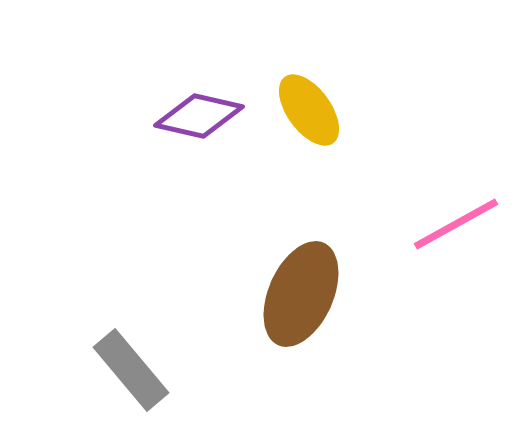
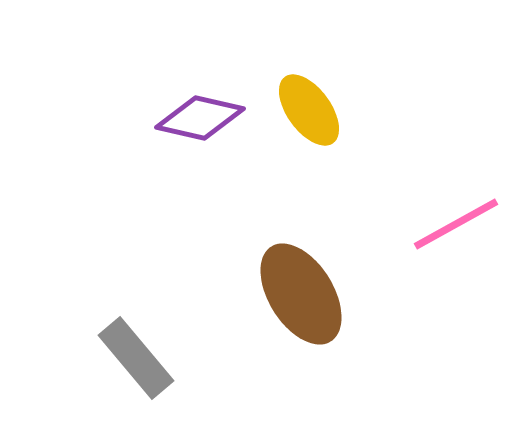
purple diamond: moved 1 px right, 2 px down
brown ellipse: rotated 56 degrees counterclockwise
gray rectangle: moved 5 px right, 12 px up
